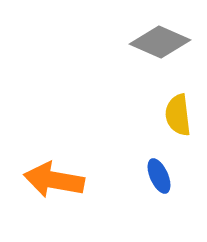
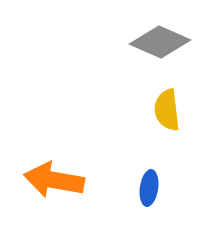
yellow semicircle: moved 11 px left, 5 px up
blue ellipse: moved 10 px left, 12 px down; rotated 32 degrees clockwise
